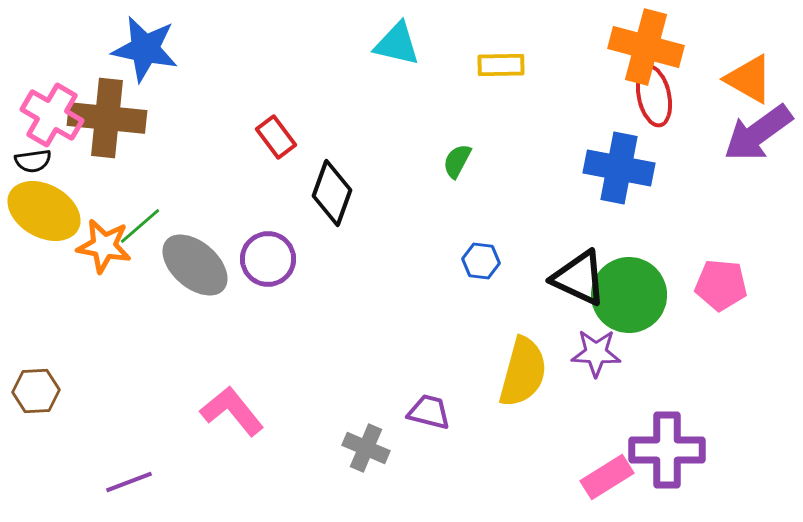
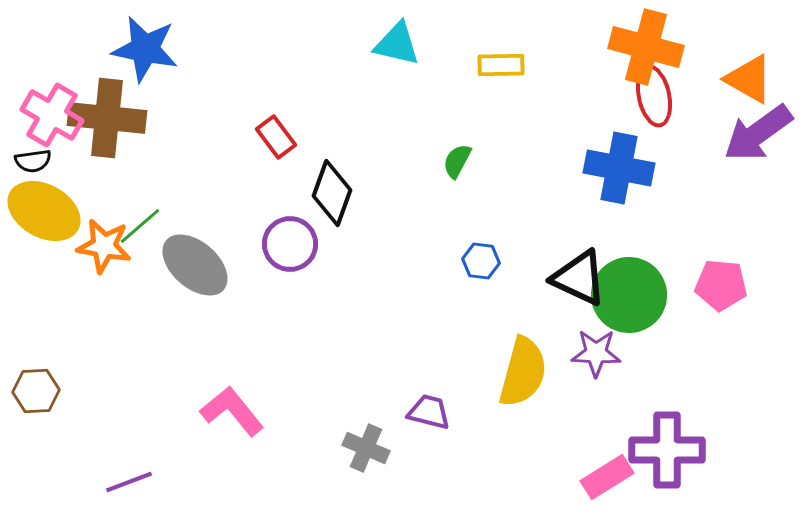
purple circle: moved 22 px right, 15 px up
